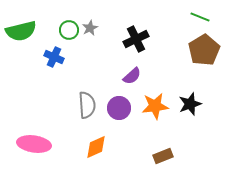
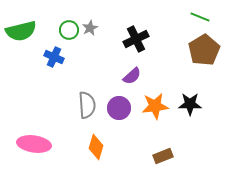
black star: rotated 20 degrees clockwise
orange diamond: rotated 50 degrees counterclockwise
